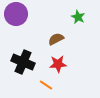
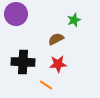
green star: moved 4 px left, 3 px down; rotated 24 degrees clockwise
black cross: rotated 20 degrees counterclockwise
